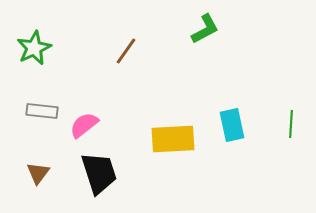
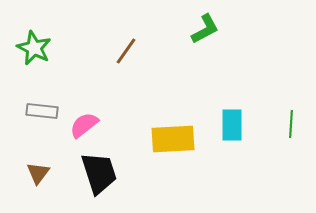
green star: rotated 20 degrees counterclockwise
cyan rectangle: rotated 12 degrees clockwise
